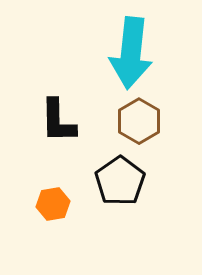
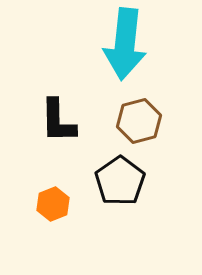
cyan arrow: moved 6 px left, 9 px up
brown hexagon: rotated 15 degrees clockwise
orange hexagon: rotated 12 degrees counterclockwise
